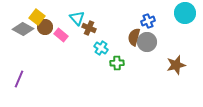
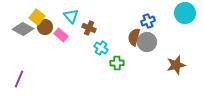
cyan triangle: moved 6 px left, 2 px up
